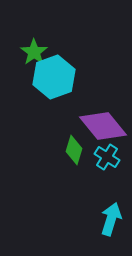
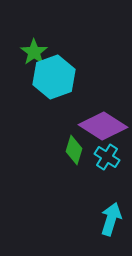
purple diamond: rotated 18 degrees counterclockwise
